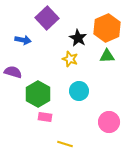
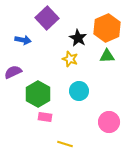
purple semicircle: rotated 42 degrees counterclockwise
